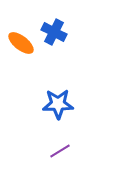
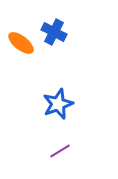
blue star: rotated 20 degrees counterclockwise
